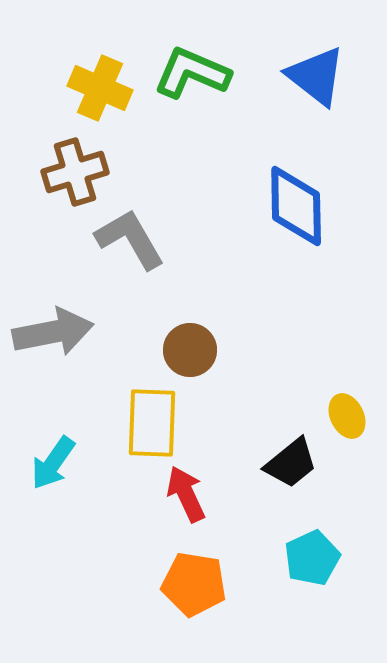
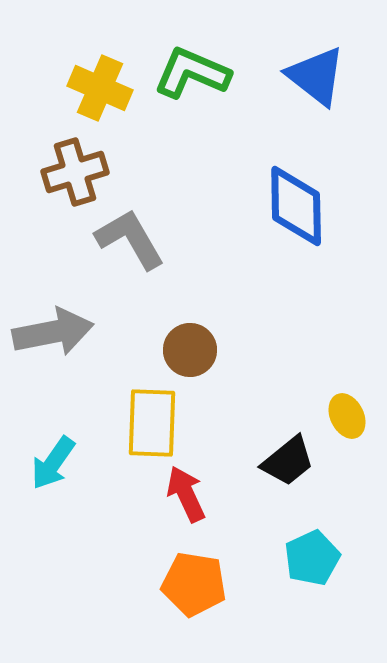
black trapezoid: moved 3 px left, 2 px up
